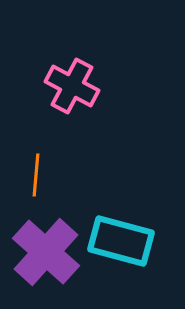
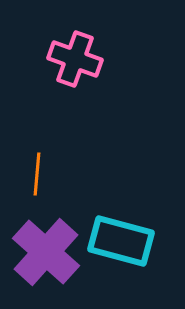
pink cross: moved 3 px right, 27 px up; rotated 8 degrees counterclockwise
orange line: moved 1 px right, 1 px up
